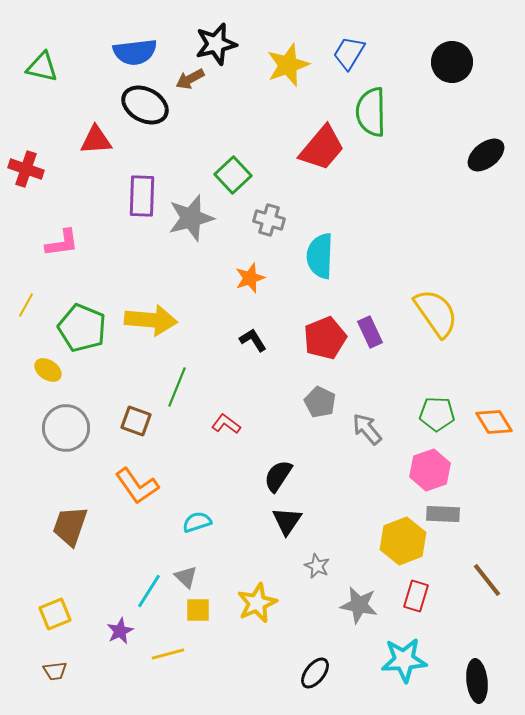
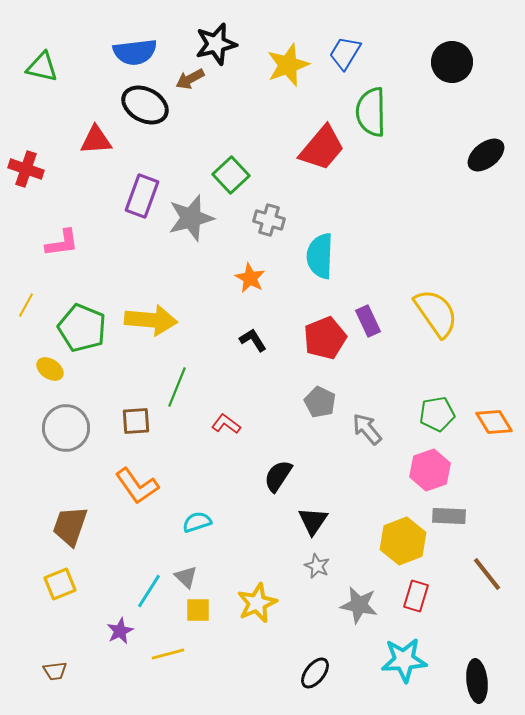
blue trapezoid at (349, 53): moved 4 px left
green square at (233, 175): moved 2 px left
purple rectangle at (142, 196): rotated 18 degrees clockwise
orange star at (250, 278): rotated 24 degrees counterclockwise
purple rectangle at (370, 332): moved 2 px left, 11 px up
yellow ellipse at (48, 370): moved 2 px right, 1 px up
green pentagon at (437, 414): rotated 12 degrees counterclockwise
brown square at (136, 421): rotated 24 degrees counterclockwise
gray rectangle at (443, 514): moved 6 px right, 2 px down
black triangle at (287, 521): moved 26 px right
brown line at (487, 580): moved 6 px up
yellow square at (55, 614): moved 5 px right, 30 px up
